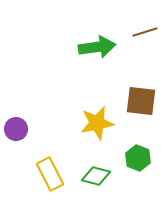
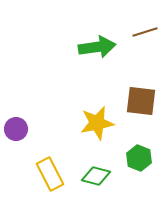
green hexagon: moved 1 px right
